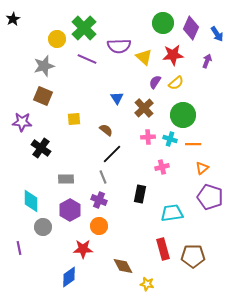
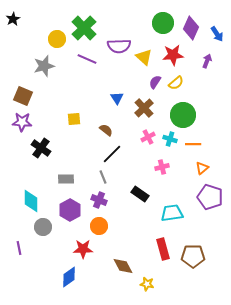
brown square at (43, 96): moved 20 px left
pink cross at (148, 137): rotated 24 degrees counterclockwise
black rectangle at (140, 194): rotated 66 degrees counterclockwise
